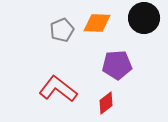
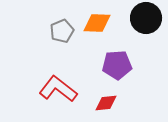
black circle: moved 2 px right
gray pentagon: moved 1 px down
red diamond: rotated 30 degrees clockwise
